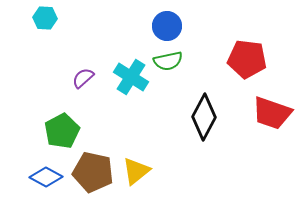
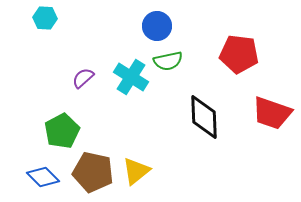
blue circle: moved 10 px left
red pentagon: moved 8 px left, 5 px up
black diamond: rotated 30 degrees counterclockwise
blue diamond: moved 3 px left; rotated 16 degrees clockwise
